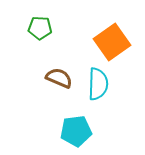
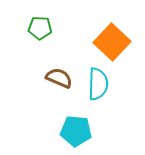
orange square: rotated 12 degrees counterclockwise
cyan pentagon: rotated 12 degrees clockwise
